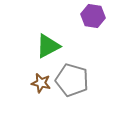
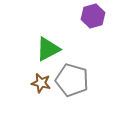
purple hexagon: rotated 25 degrees counterclockwise
green triangle: moved 3 px down
